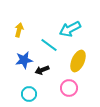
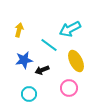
yellow ellipse: moved 2 px left; rotated 50 degrees counterclockwise
